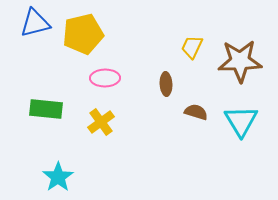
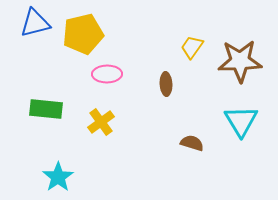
yellow trapezoid: rotated 10 degrees clockwise
pink ellipse: moved 2 px right, 4 px up
brown semicircle: moved 4 px left, 31 px down
